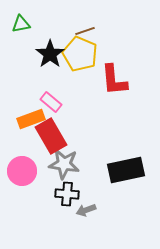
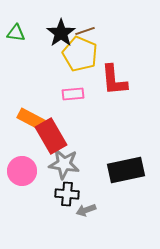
green triangle: moved 5 px left, 9 px down; rotated 18 degrees clockwise
black star: moved 11 px right, 21 px up
pink rectangle: moved 22 px right, 8 px up; rotated 45 degrees counterclockwise
orange rectangle: rotated 48 degrees clockwise
